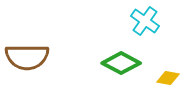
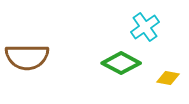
cyan cross: moved 6 px down; rotated 20 degrees clockwise
